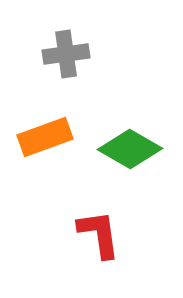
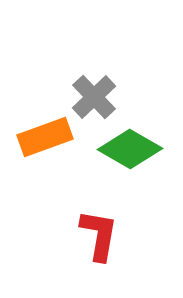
gray cross: moved 28 px right, 43 px down; rotated 36 degrees counterclockwise
red L-shape: moved 1 px down; rotated 18 degrees clockwise
